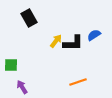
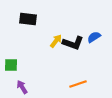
black rectangle: moved 1 px left, 1 px down; rotated 54 degrees counterclockwise
blue semicircle: moved 2 px down
black L-shape: rotated 20 degrees clockwise
orange line: moved 2 px down
